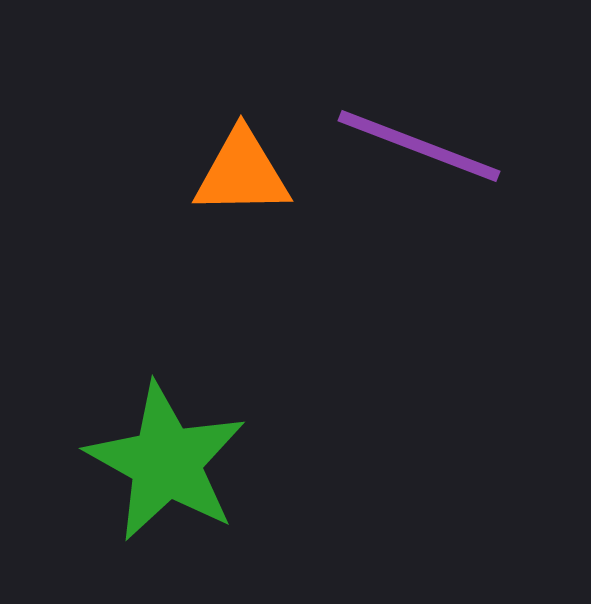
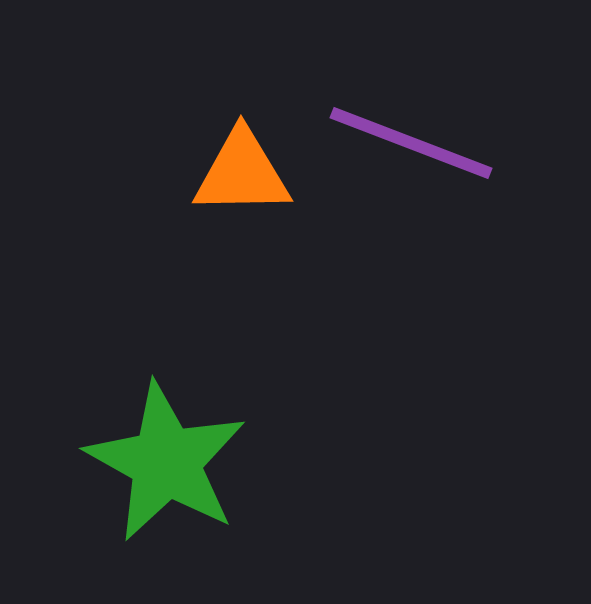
purple line: moved 8 px left, 3 px up
